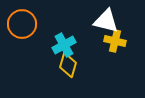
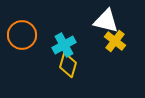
orange circle: moved 11 px down
yellow cross: rotated 25 degrees clockwise
